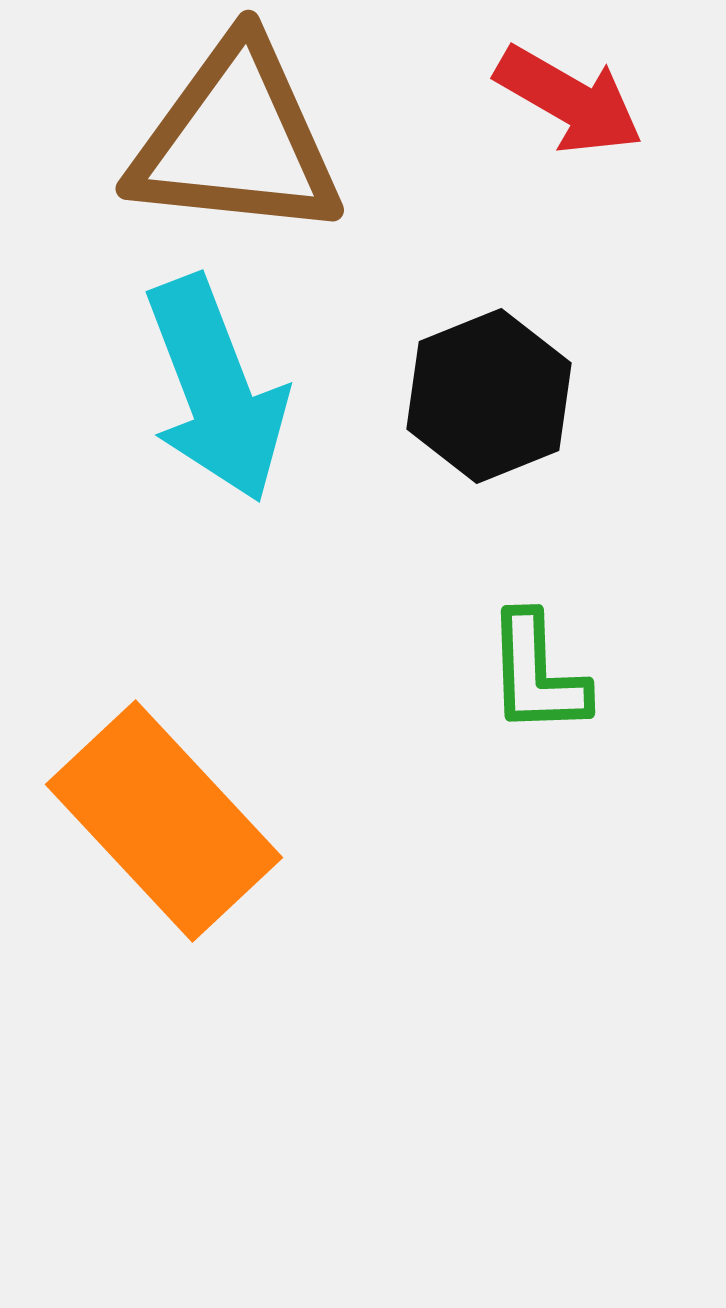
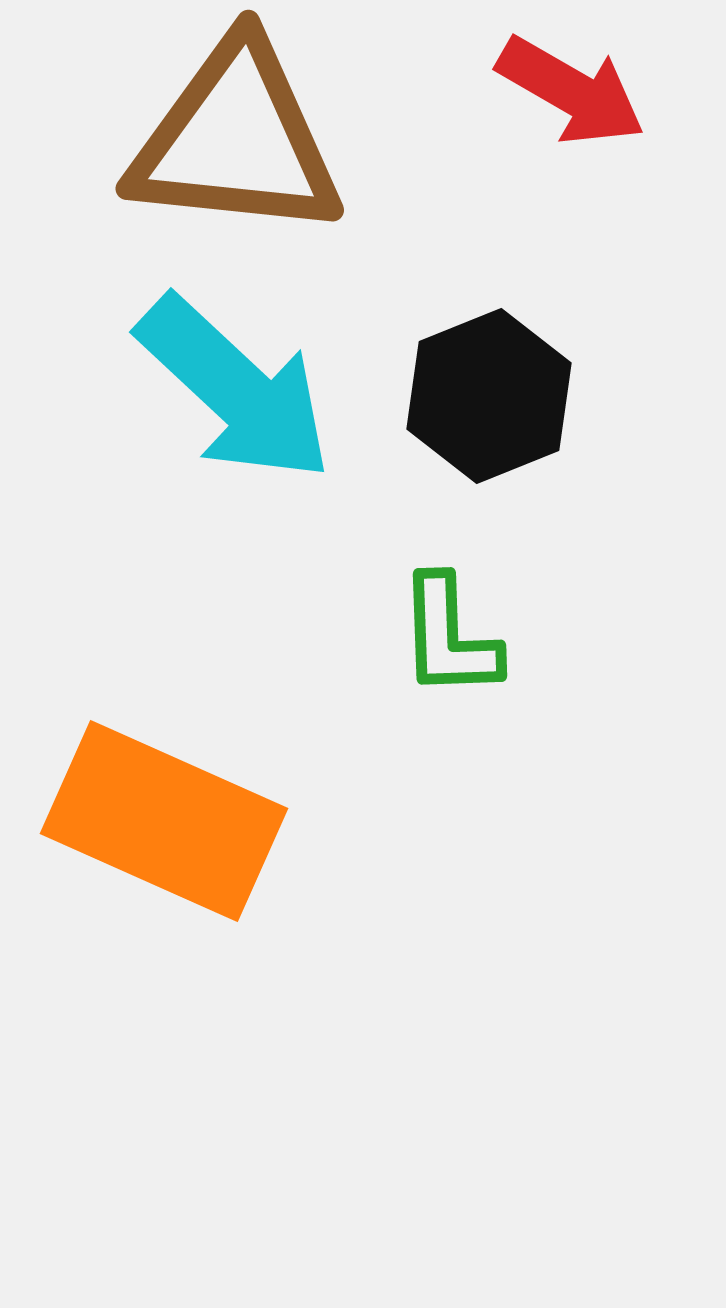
red arrow: moved 2 px right, 9 px up
cyan arrow: moved 19 px right; rotated 26 degrees counterclockwise
green L-shape: moved 88 px left, 37 px up
orange rectangle: rotated 23 degrees counterclockwise
